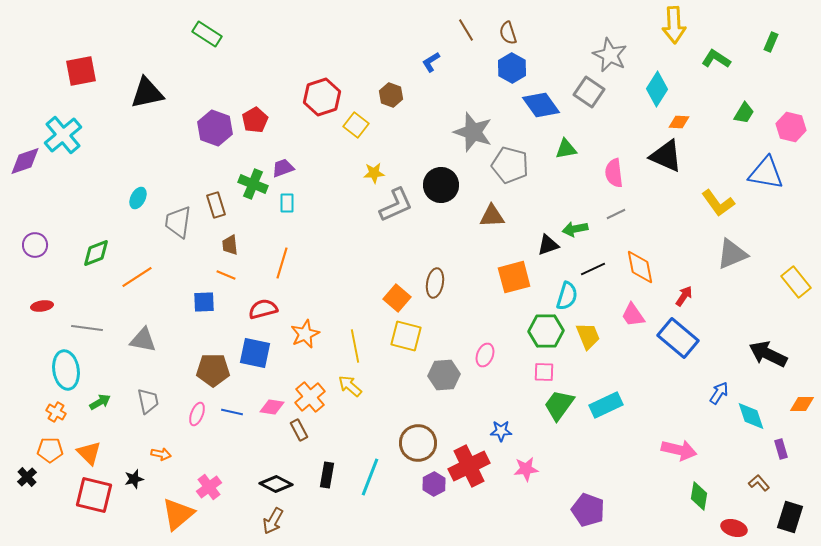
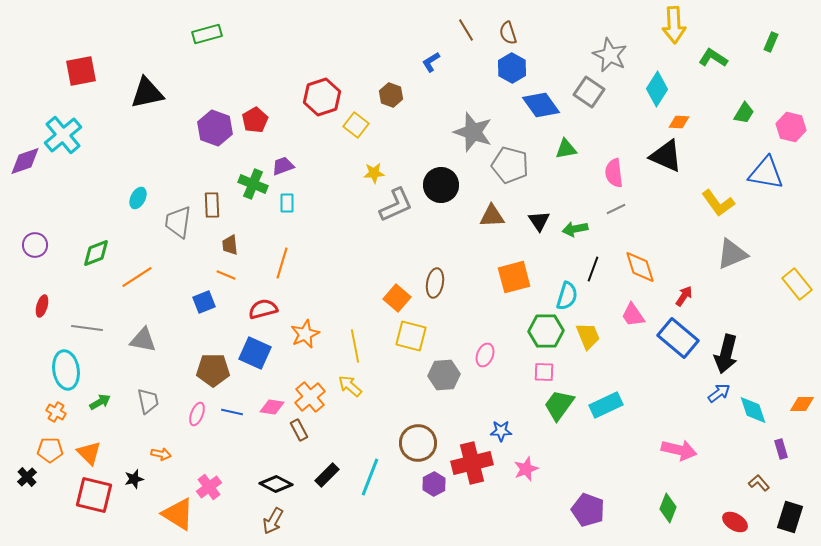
green rectangle at (207, 34): rotated 48 degrees counterclockwise
green L-shape at (716, 59): moved 3 px left, 1 px up
purple trapezoid at (283, 168): moved 2 px up
brown rectangle at (216, 205): moved 4 px left; rotated 15 degrees clockwise
gray line at (616, 214): moved 5 px up
black triangle at (548, 245): moved 9 px left, 24 px up; rotated 45 degrees counterclockwise
orange diamond at (640, 267): rotated 6 degrees counterclockwise
black line at (593, 269): rotated 45 degrees counterclockwise
yellow rectangle at (796, 282): moved 1 px right, 2 px down
blue square at (204, 302): rotated 20 degrees counterclockwise
red ellipse at (42, 306): rotated 65 degrees counterclockwise
yellow square at (406, 336): moved 5 px right
blue square at (255, 353): rotated 12 degrees clockwise
black arrow at (768, 354): moved 42 px left; rotated 102 degrees counterclockwise
blue arrow at (719, 393): rotated 20 degrees clockwise
cyan diamond at (751, 416): moved 2 px right, 6 px up
red cross at (469, 466): moved 3 px right, 3 px up; rotated 12 degrees clockwise
pink star at (526, 469): rotated 15 degrees counterclockwise
black rectangle at (327, 475): rotated 35 degrees clockwise
green diamond at (699, 496): moved 31 px left, 12 px down; rotated 12 degrees clockwise
orange triangle at (178, 514): rotated 48 degrees counterclockwise
red ellipse at (734, 528): moved 1 px right, 6 px up; rotated 15 degrees clockwise
